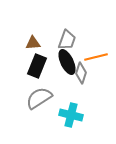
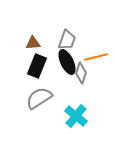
cyan cross: moved 5 px right, 1 px down; rotated 25 degrees clockwise
